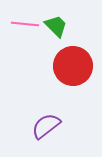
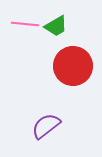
green trapezoid: rotated 105 degrees clockwise
